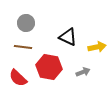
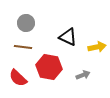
gray arrow: moved 3 px down
